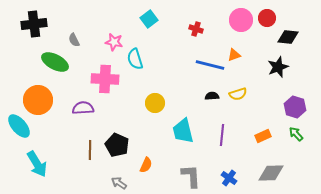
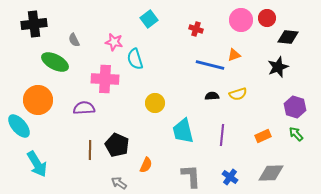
purple semicircle: moved 1 px right
blue cross: moved 1 px right, 1 px up
